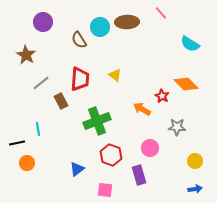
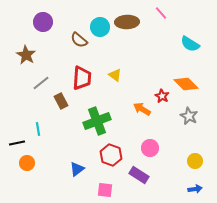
brown semicircle: rotated 18 degrees counterclockwise
red trapezoid: moved 2 px right, 1 px up
gray star: moved 12 px right, 11 px up; rotated 24 degrees clockwise
purple rectangle: rotated 42 degrees counterclockwise
